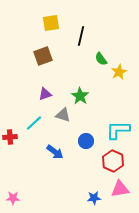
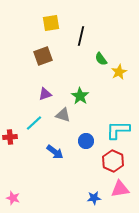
pink star: rotated 16 degrees clockwise
